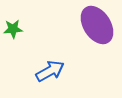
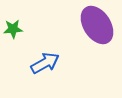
blue arrow: moved 5 px left, 8 px up
